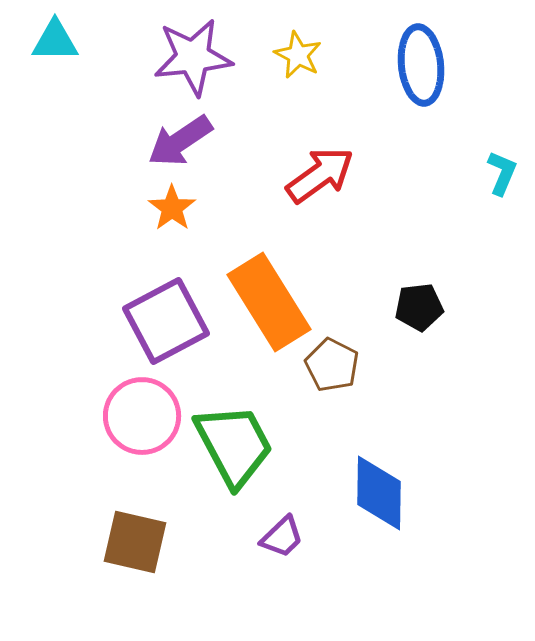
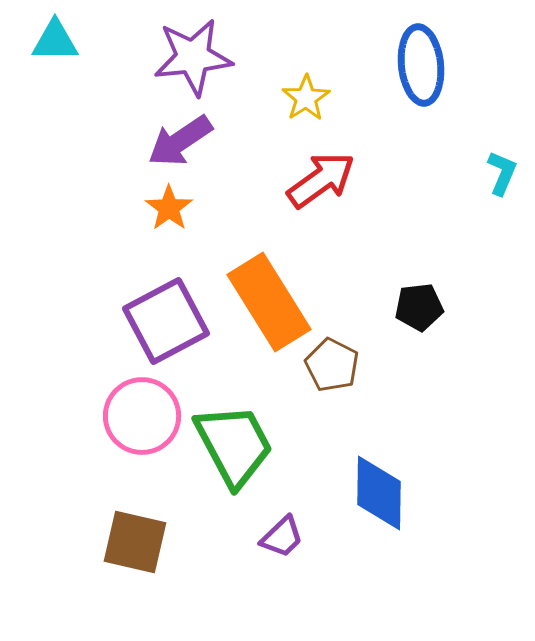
yellow star: moved 8 px right, 43 px down; rotated 12 degrees clockwise
red arrow: moved 1 px right, 5 px down
orange star: moved 3 px left
